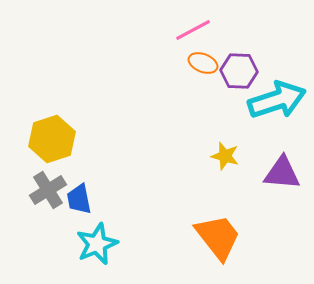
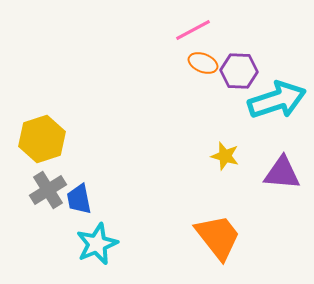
yellow hexagon: moved 10 px left
